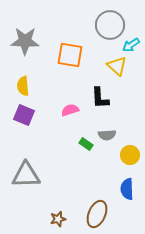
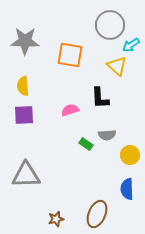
purple square: rotated 25 degrees counterclockwise
brown star: moved 2 px left
